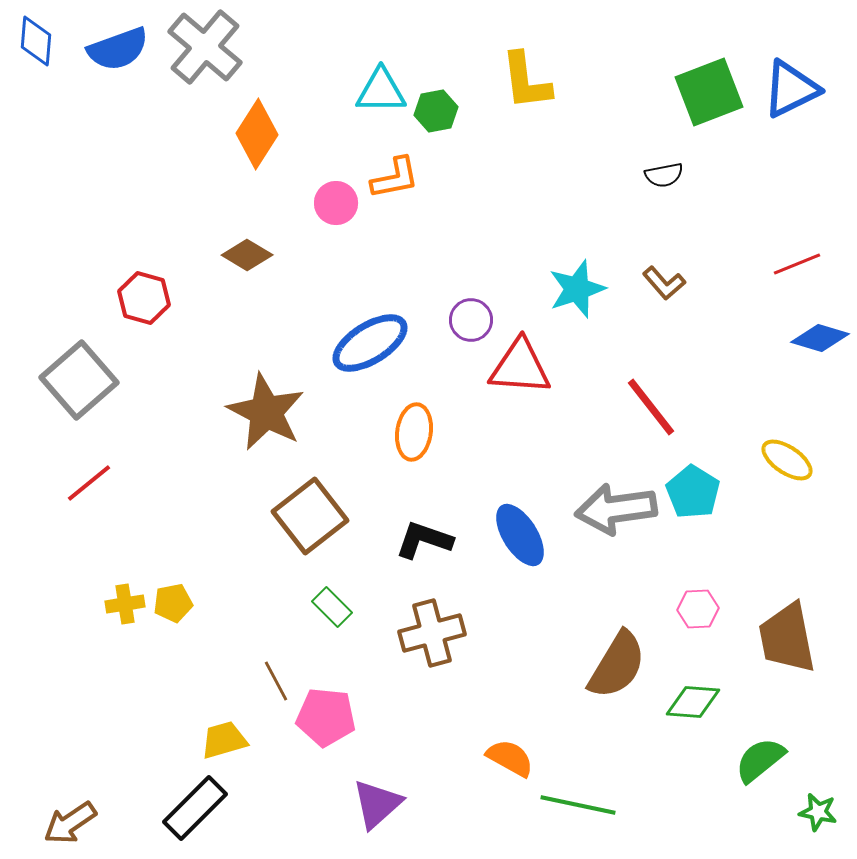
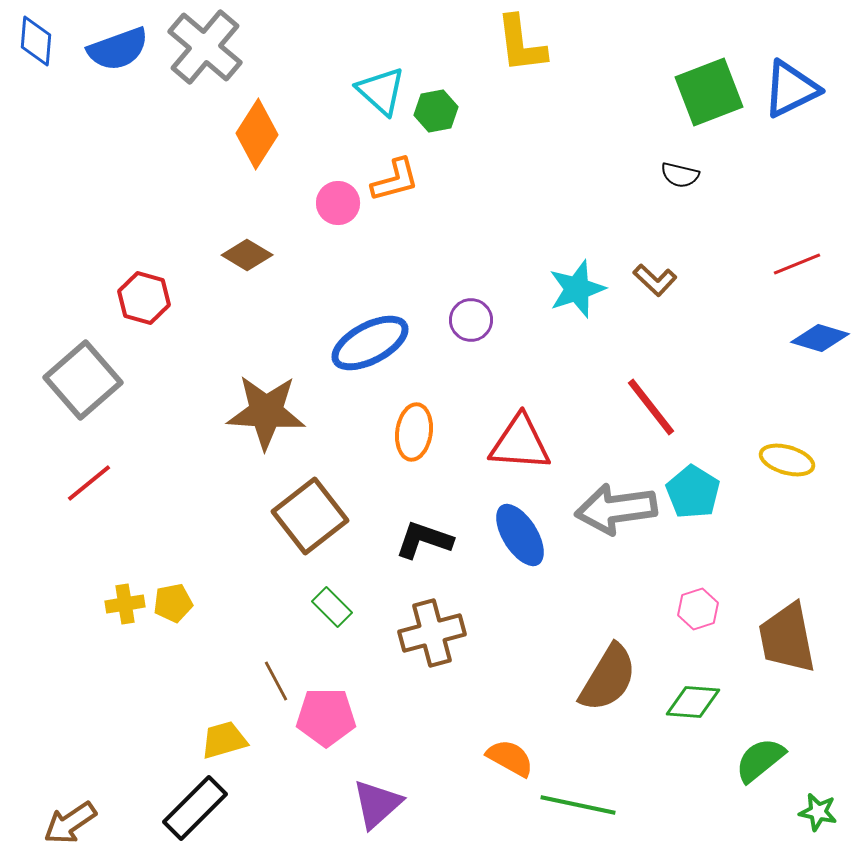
yellow L-shape at (526, 81): moved 5 px left, 37 px up
cyan triangle at (381, 91): rotated 42 degrees clockwise
black semicircle at (664, 175): moved 16 px right; rotated 24 degrees clockwise
orange L-shape at (395, 178): moved 2 px down; rotated 4 degrees counterclockwise
pink circle at (336, 203): moved 2 px right
brown L-shape at (664, 283): moved 9 px left, 3 px up; rotated 6 degrees counterclockwise
blue ellipse at (370, 343): rotated 4 degrees clockwise
red triangle at (520, 367): moved 76 px down
gray square at (79, 380): moved 4 px right
brown star at (266, 412): rotated 24 degrees counterclockwise
yellow ellipse at (787, 460): rotated 18 degrees counterclockwise
pink hexagon at (698, 609): rotated 15 degrees counterclockwise
brown semicircle at (617, 665): moved 9 px left, 13 px down
pink pentagon at (326, 717): rotated 6 degrees counterclockwise
